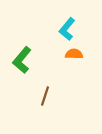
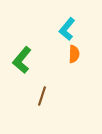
orange semicircle: rotated 90 degrees clockwise
brown line: moved 3 px left
